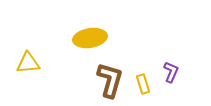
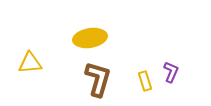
yellow triangle: moved 2 px right
brown L-shape: moved 12 px left, 1 px up
yellow rectangle: moved 2 px right, 3 px up
